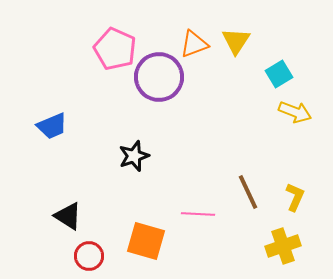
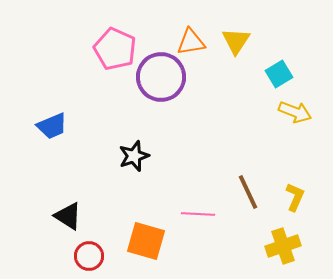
orange triangle: moved 3 px left, 2 px up; rotated 12 degrees clockwise
purple circle: moved 2 px right
